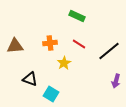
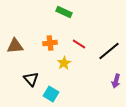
green rectangle: moved 13 px left, 4 px up
black triangle: moved 1 px right; rotated 28 degrees clockwise
